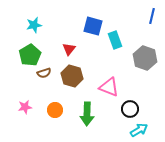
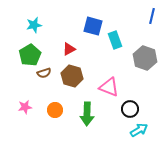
red triangle: rotated 24 degrees clockwise
